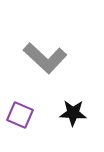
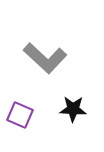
black star: moved 4 px up
